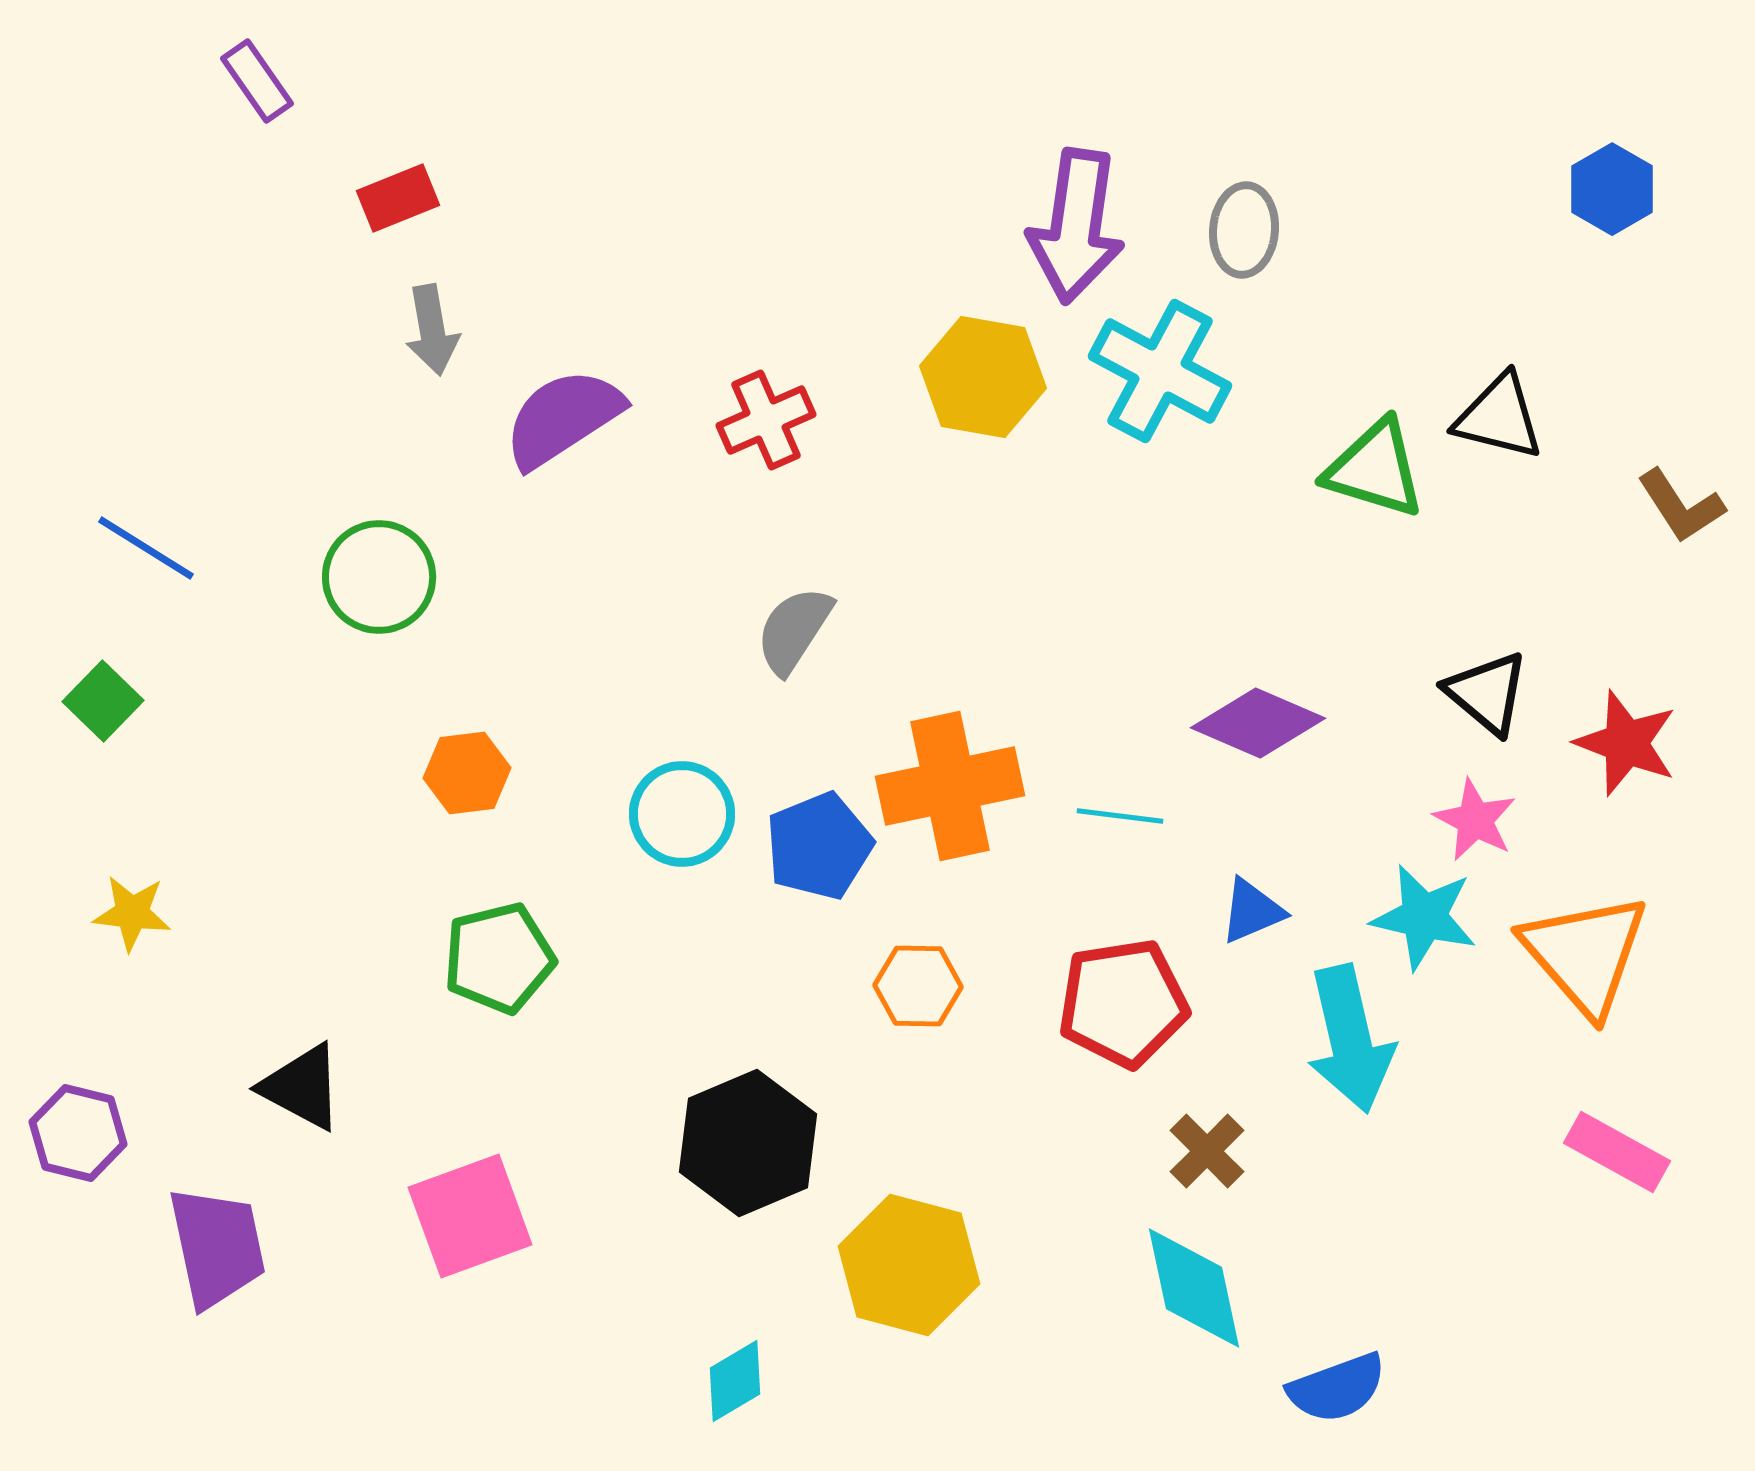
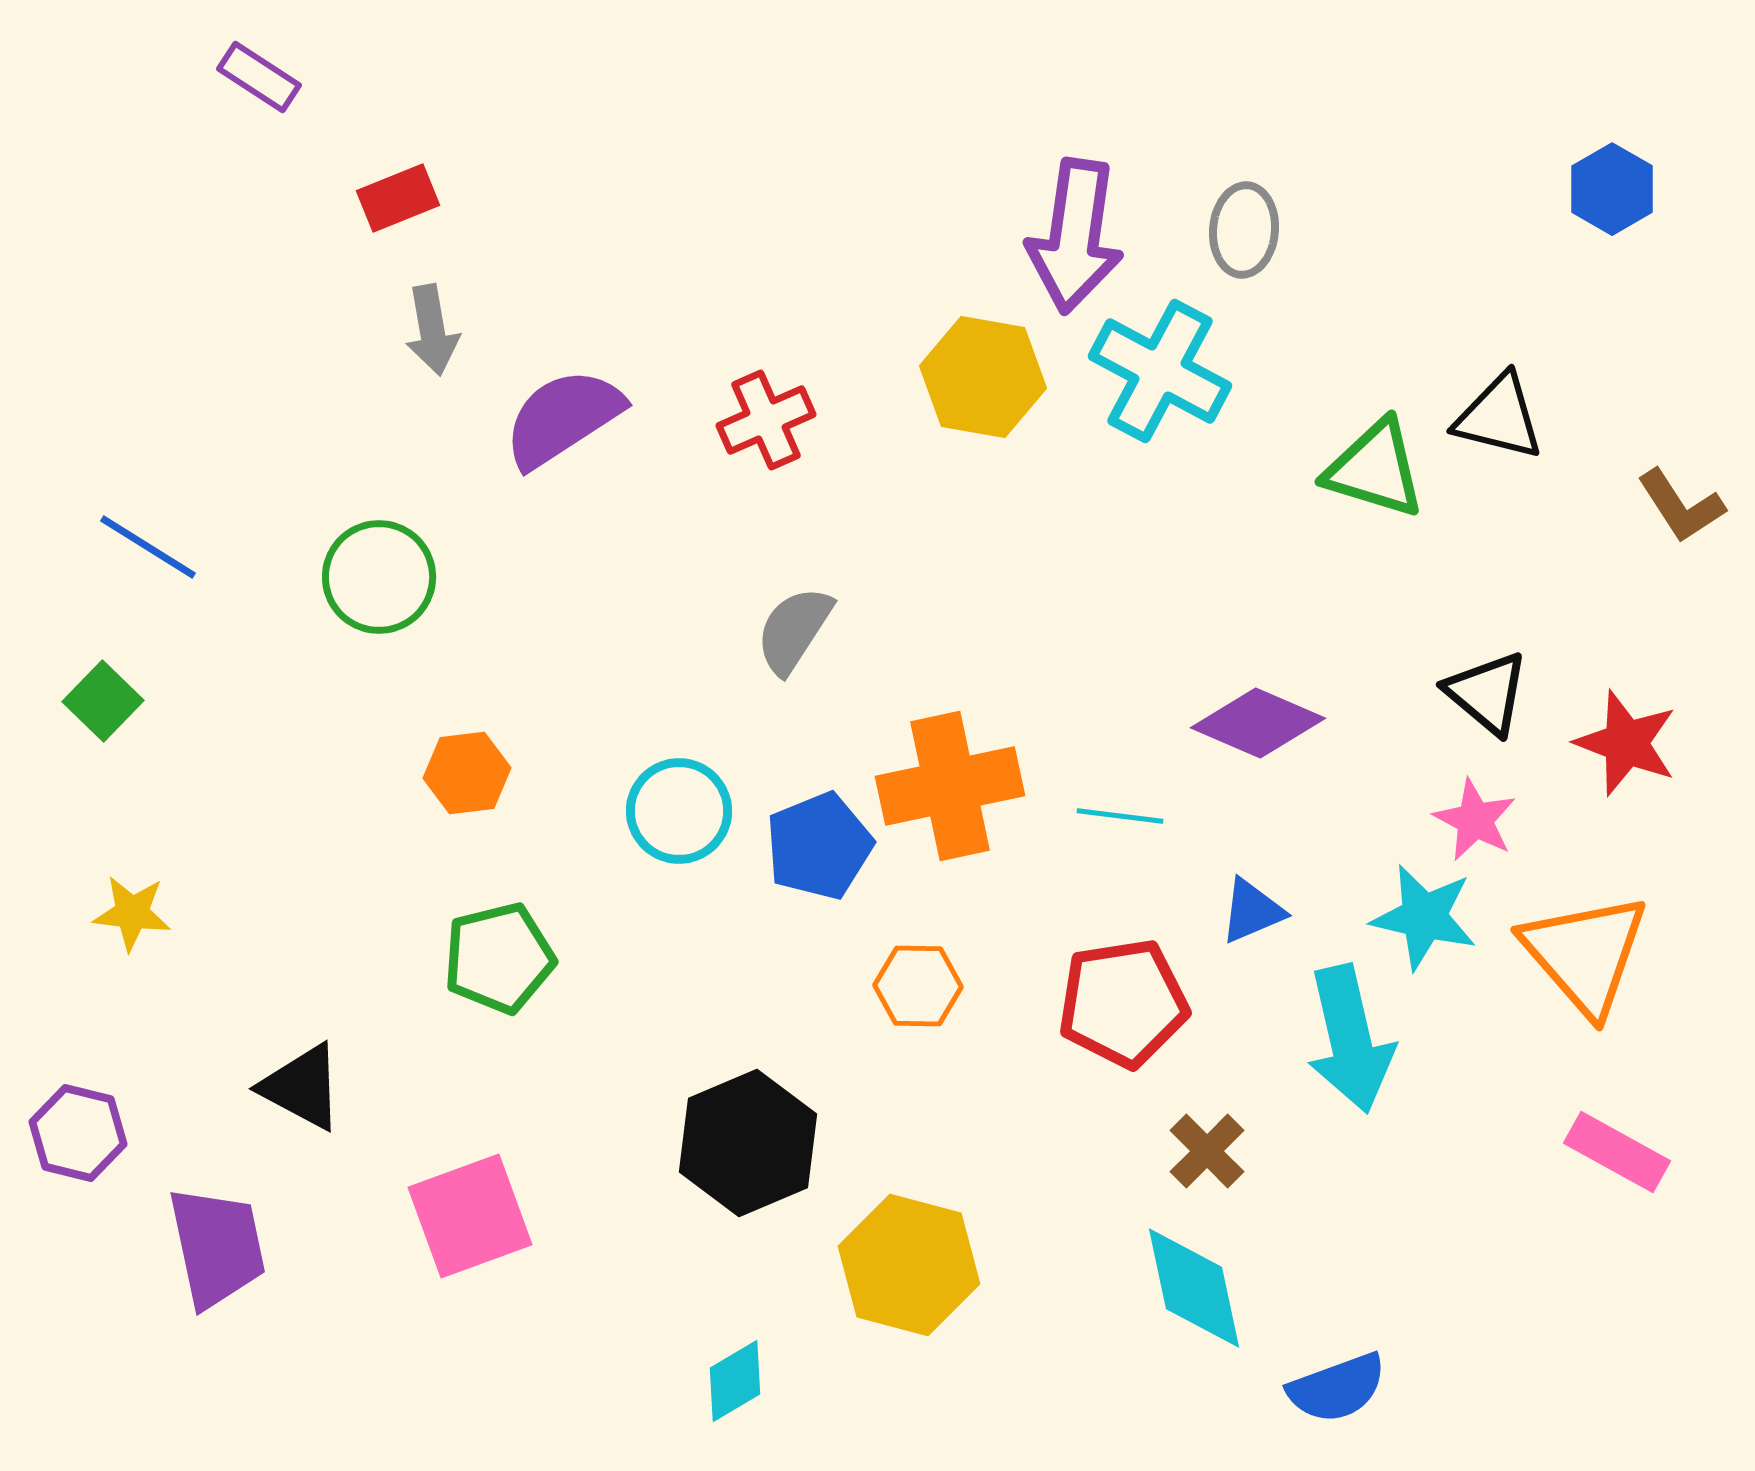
purple rectangle at (257, 81): moved 2 px right, 4 px up; rotated 22 degrees counterclockwise
purple arrow at (1076, 226): moved 1 px left, 10 px down
blue line at (146, 548): moved 2 px right, 1 px up
cyan circle at (682, 814): moved 3 px left, 3 px up
